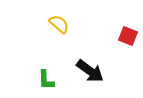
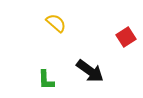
yellow semicircle: moved 3 px left, 1 px up
red square: moved 2 px left, 1 px down; rotated 36 degrees clockwise
